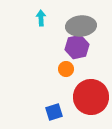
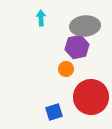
gray ellipse: moved 4 px right
